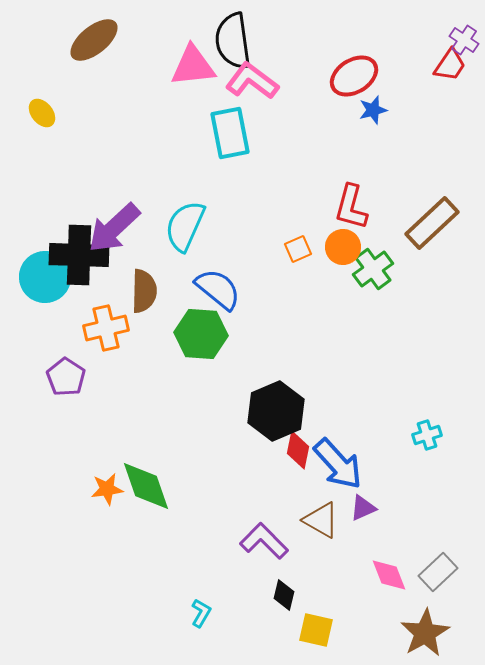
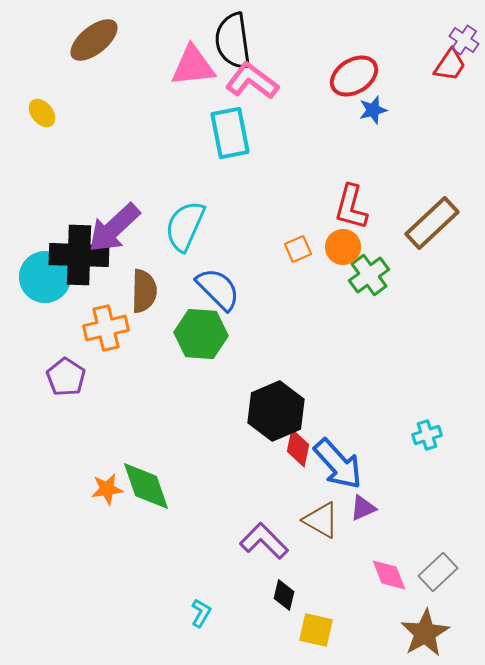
green cross: moved 4 px left, 6 px down
blue semicircle: rotated 6 degrees clockwise
red diamond: moved 2 px up
